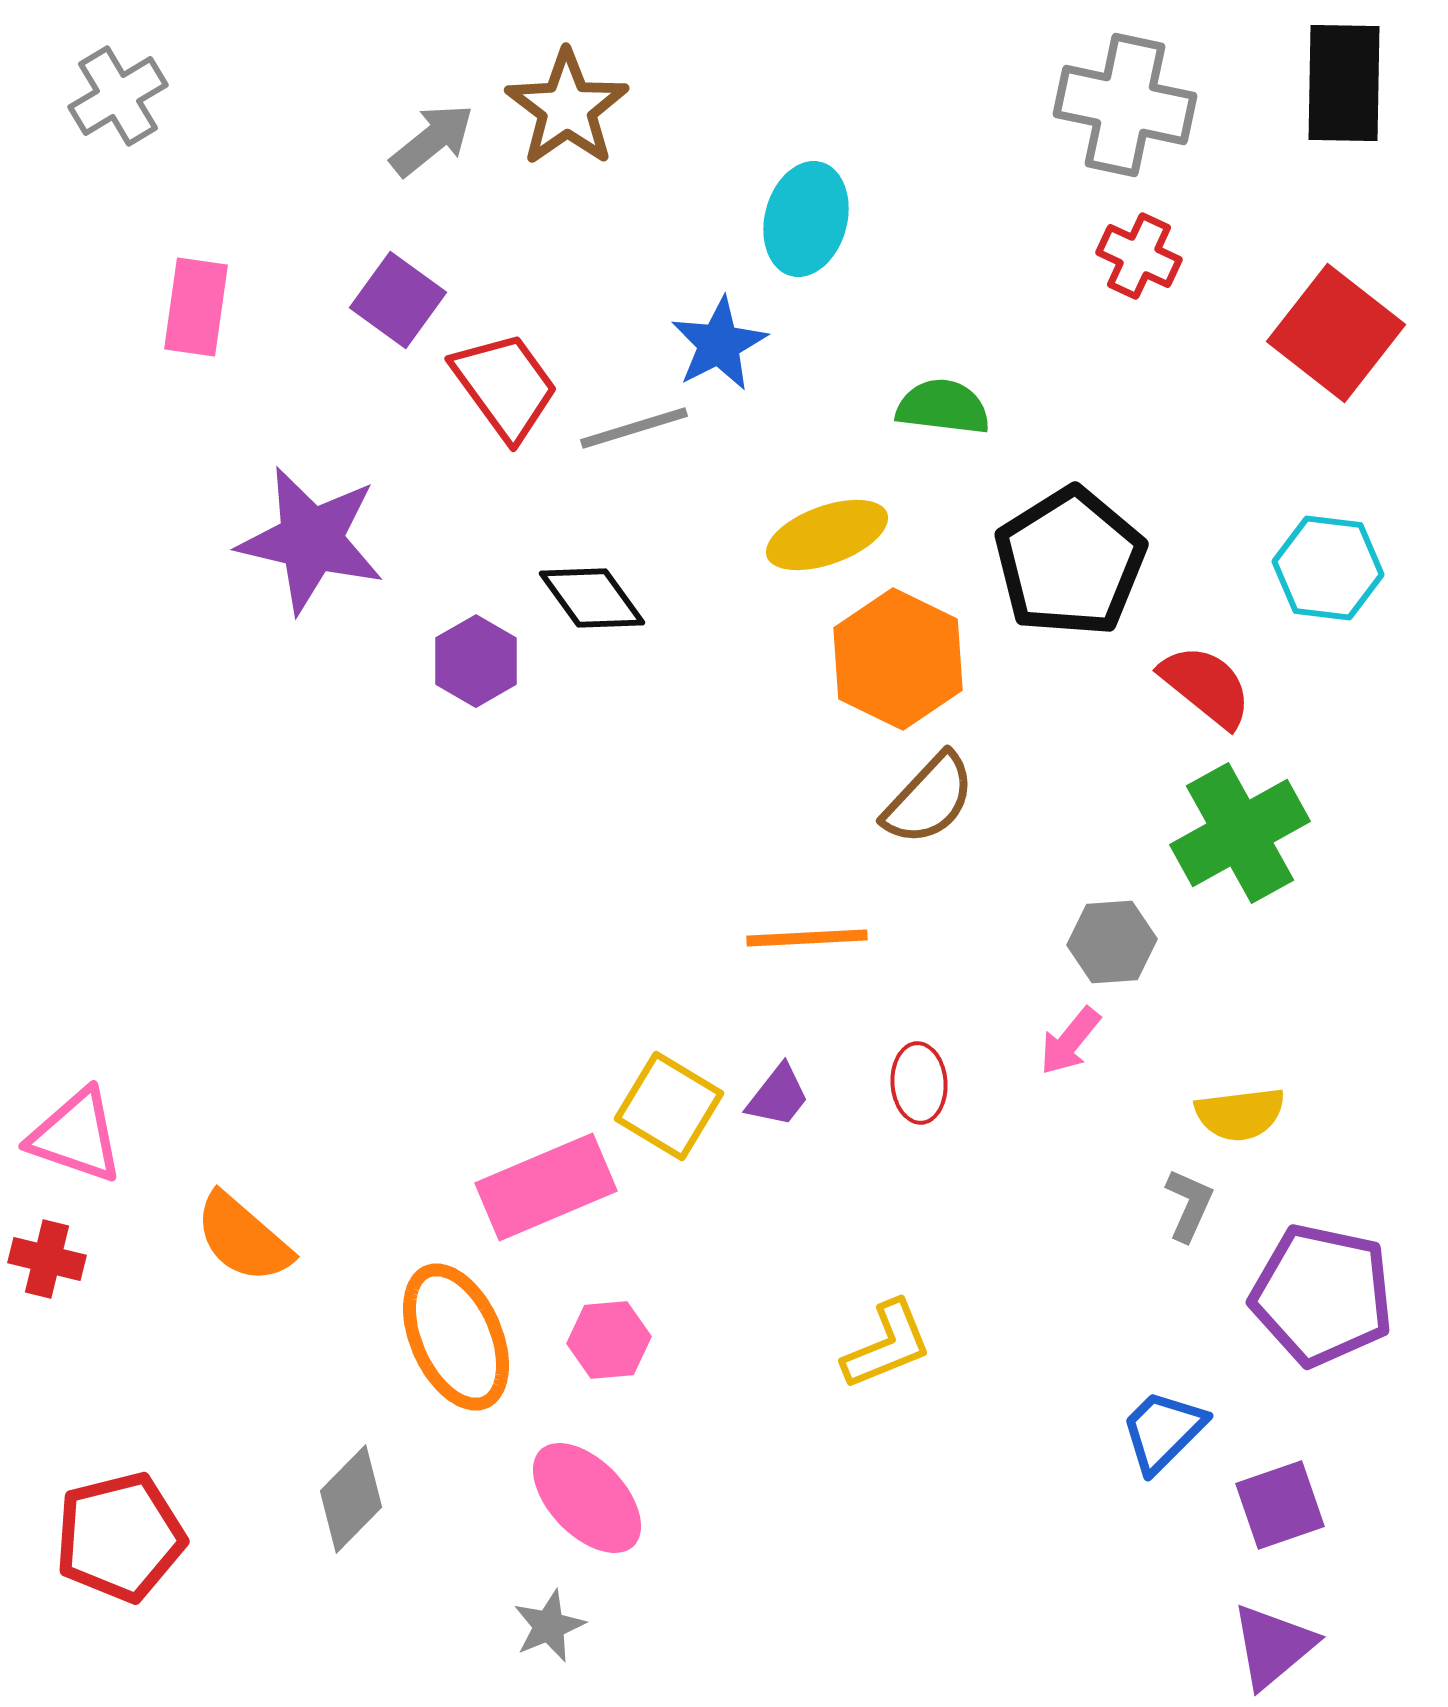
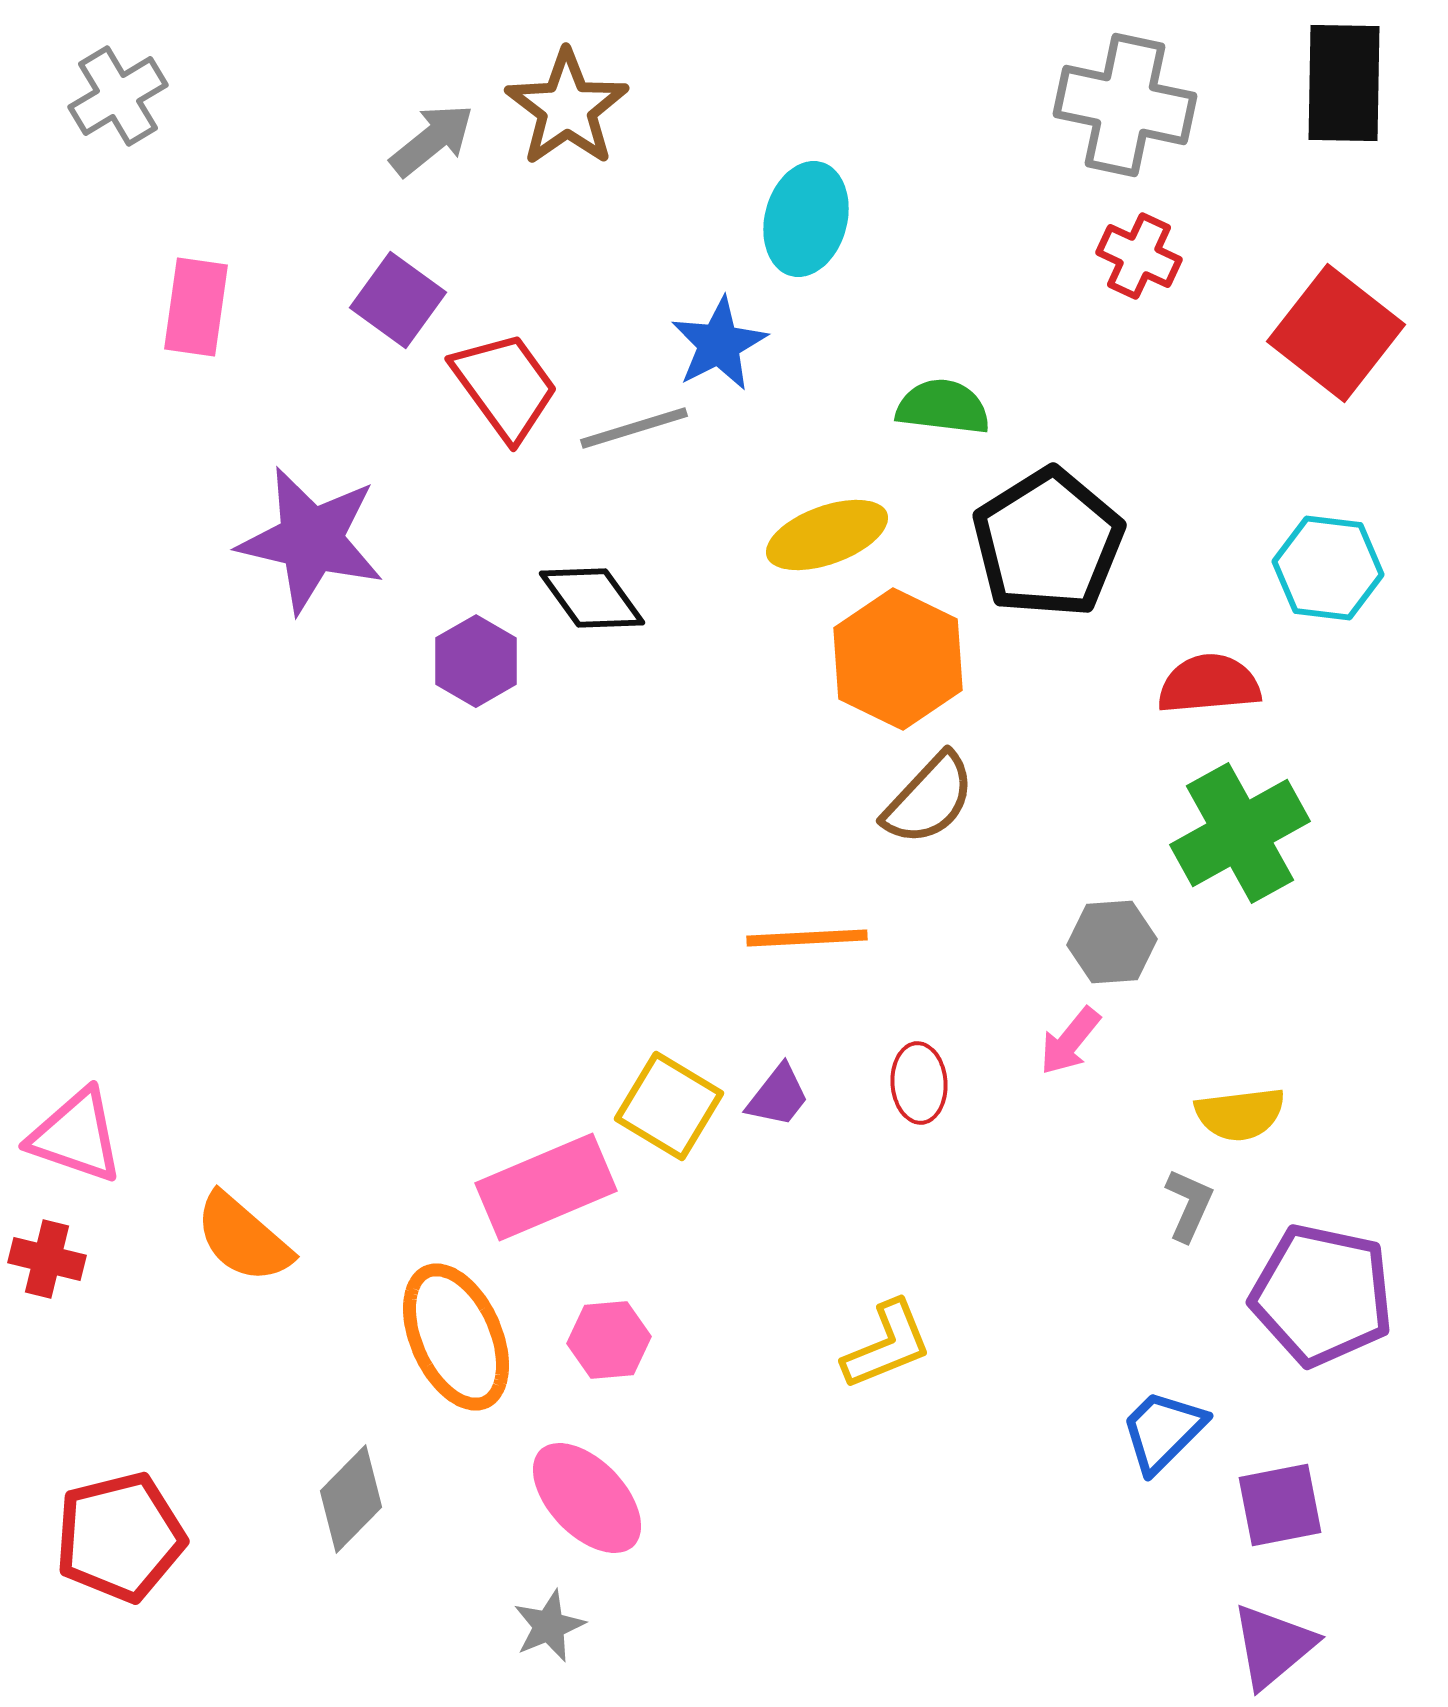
black pentagon at (1070, 562): moved 22 px left, 19 px up
red semicircle at (1206, 686): moved 3 px right, 2 px up; rotated 44 degrees counterclockwise
purple square at (1280, 1505): rotated 8 degrees clockwise
